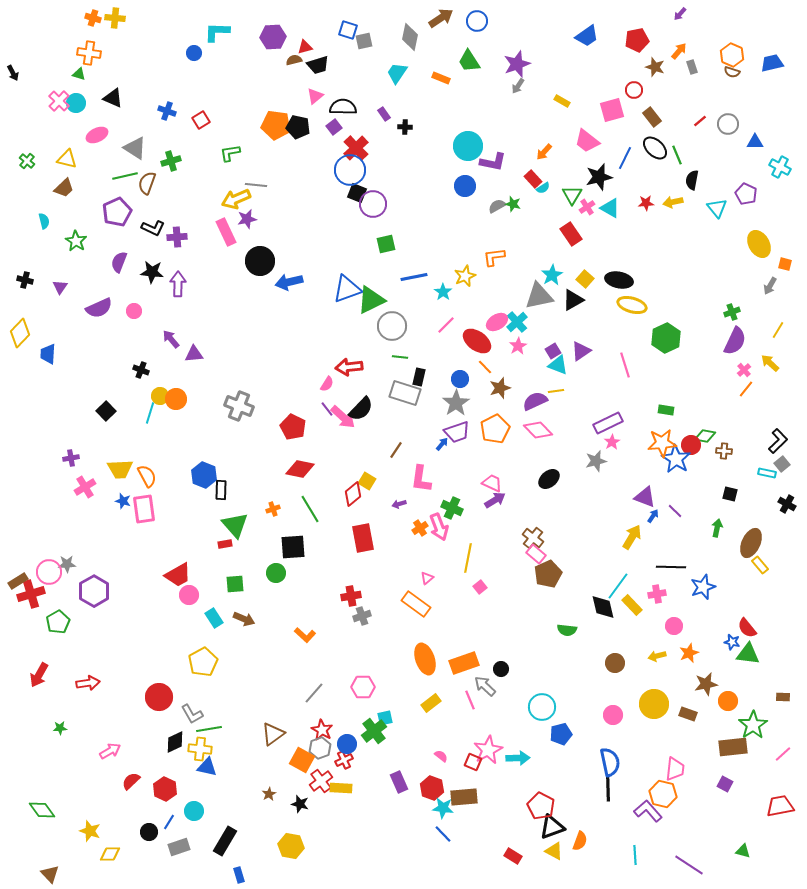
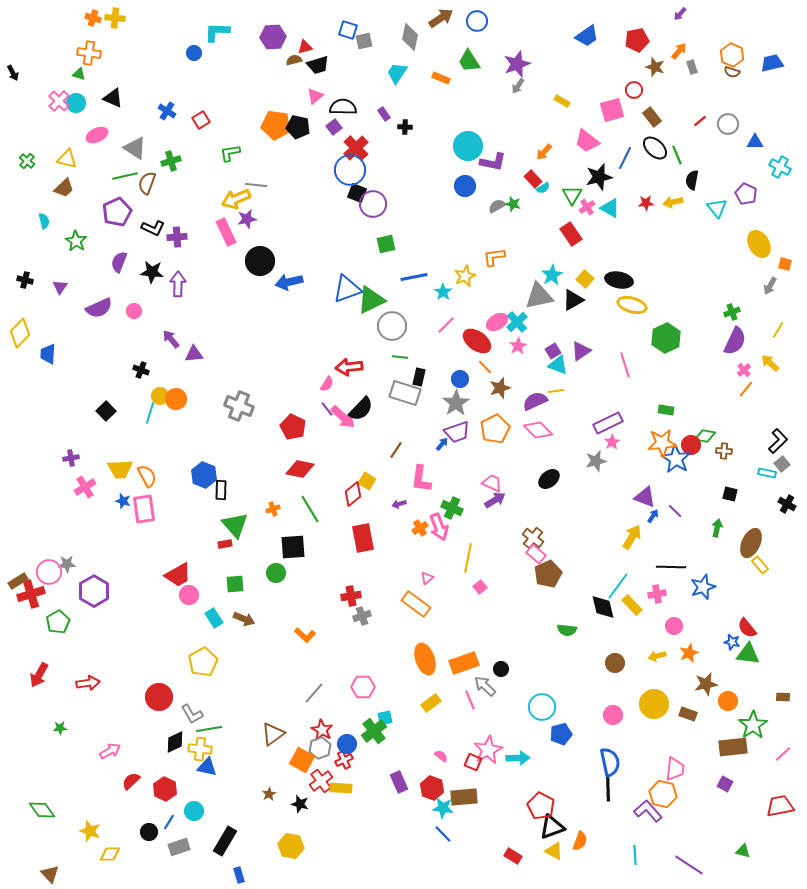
blue cross at (167, 111): rotated 12 degrees clockwise
